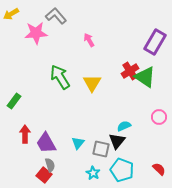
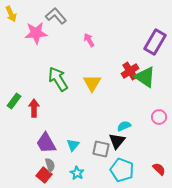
yellow arrow: rotated 84 degrees counterclockwise
green arrow: moved 2 px left, 2 px down
red arrow: moved 9 px right, 26 px up
cyan triangle: moved 5 px left, 2 px down
cyan star: moved 16 px left
